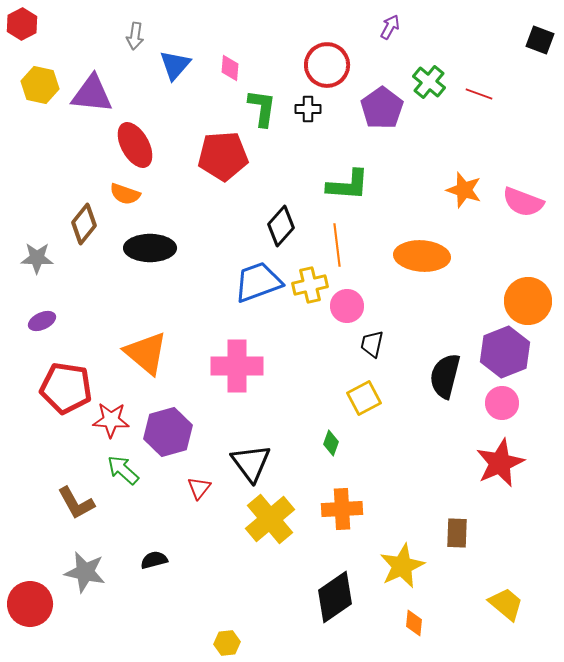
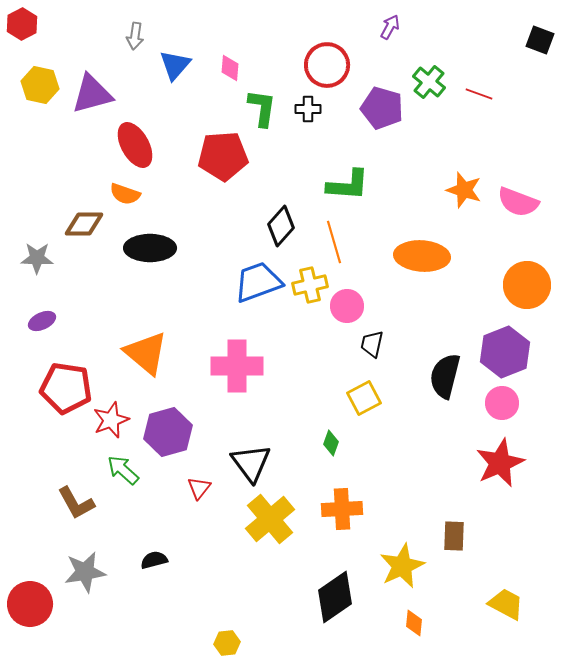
purple triangle at (92, 94): rotated 21 degrees counterclockwise
purple pentagon at (382, 108): rotated 21 degrees counterclockwise
pink semicircle at (523, 202): moved 5 px left
brown diamond at (84, 224): rotated 51 degrees clockwise
orange line at (337, 245): moved 3 px left, 3 px up; rotated 9 degrees counterclockwise
orange circle at (528, 301): moved 1 px left, 16 px up
red star at (111, 420): rotated 24 degrees counterclockwise
brown rectangle at (457, 533): moved 3 px left, 3 px down
gray star at (85, 572): rotated 21 degrees counterclockwise
yellow trapezoid at (506, 604): rotated 12 degrees counterclockwise
